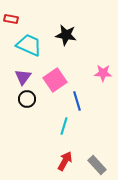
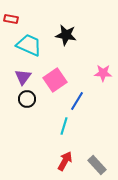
blue line: rotated 48 degrees clockwise
